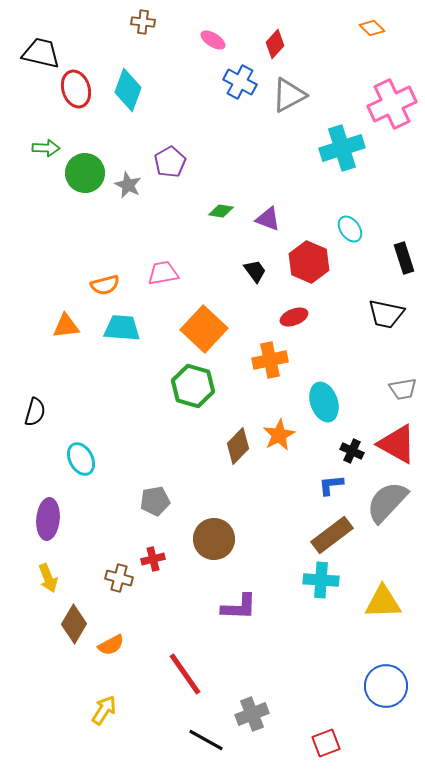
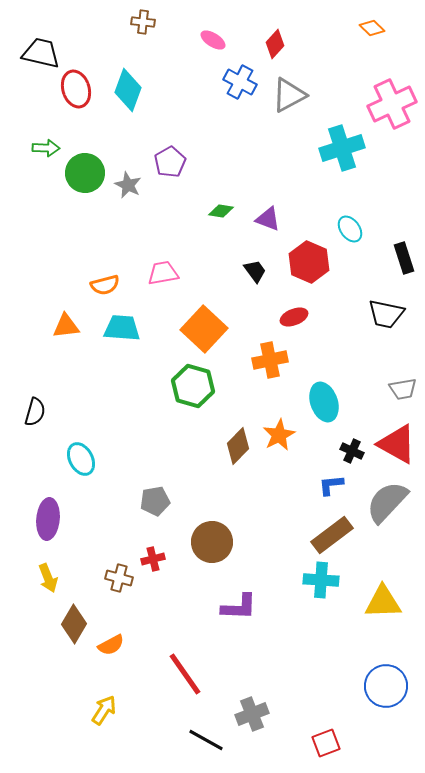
brown circle at (214, 539): moved 2 px left, 3 px down
